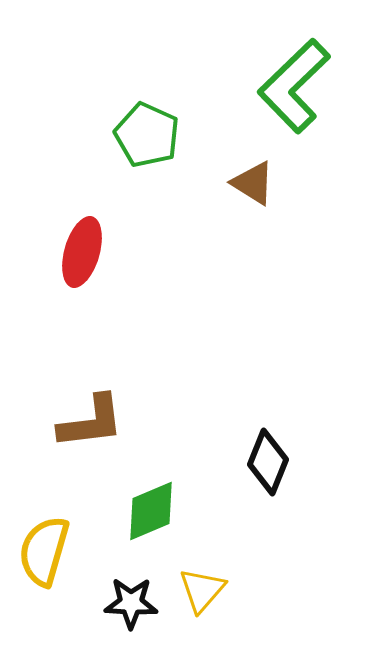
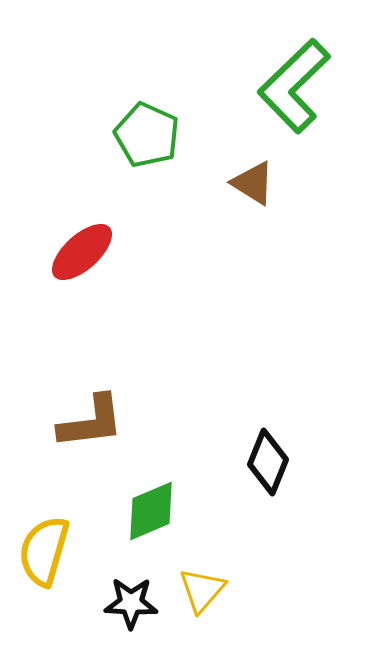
red ellipse: rotated 32 degrees clockwise
